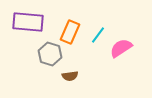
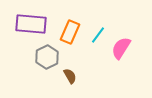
purple rectangle: moved 3 px right, 2 px down
pink semicircle: rotated 25 degrees counterclockwise
gray hexagon: moved 3 px left, 3 px down; rotated 15 degrees clockwise
brown semicircle: rotated 112 degrees counterclockwise
